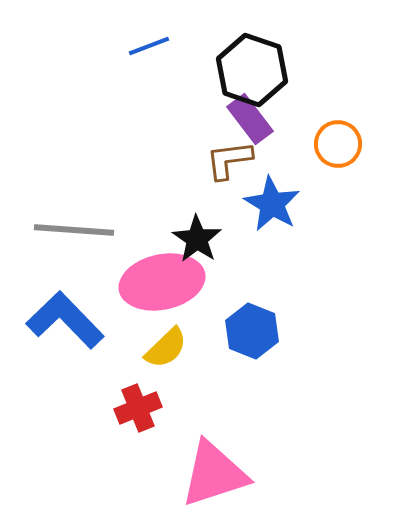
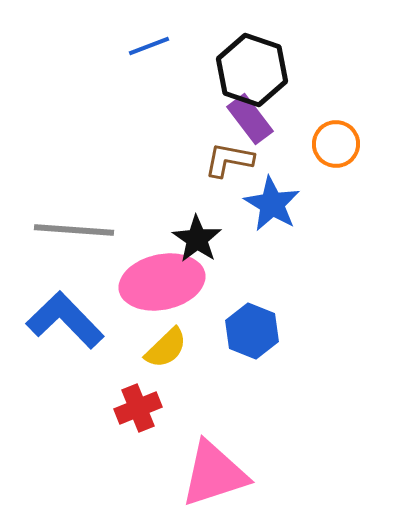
orange circle: moved 2 px left
brown L-shape: rotated 18 degrees clockwise
